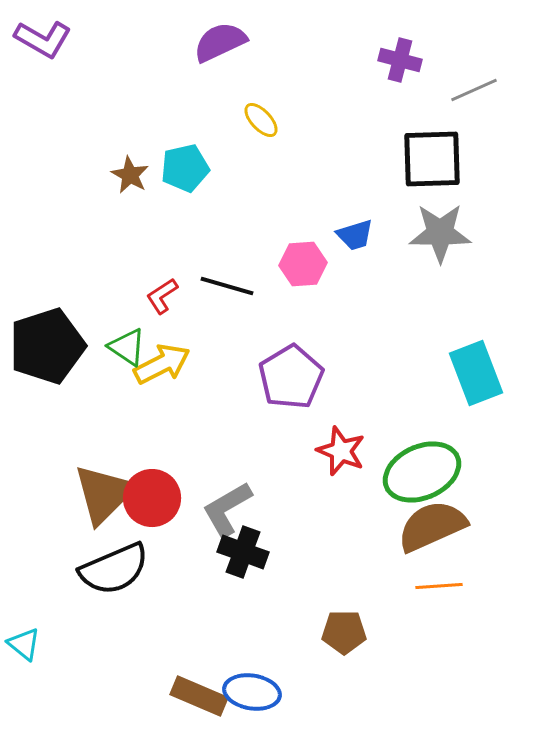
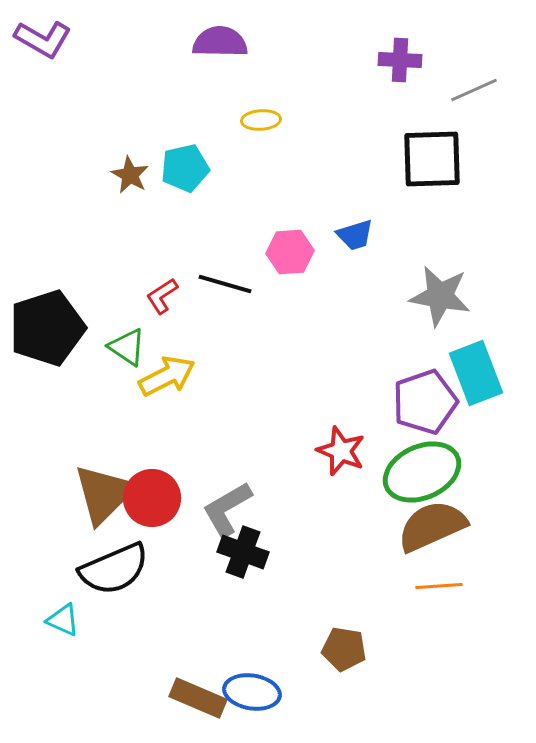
purple semicircle: rotated 26 degrees clockwise
purple cross: rotated 12 degrees counterclockwise
yellow ellipse: rotated 51 degrees counterclockwise
gray star: moved 63 px down; rotated 10 degrees clockwise
pink hexagon: moved 13 px left, 12 px up
black line: moved 2 px left, 2 px up
black pentagon: moved 18 px up
yellow arrow: moved 5 px right, 12 px down
purple pentagon: moved 134 px right, 25 px down; rotated 12 degrees clockwise
brown pentagon: moved 17 px down; rotated 9 degrees clockwise
cyan triangle: moved 39 px right, 24 px up; rotated 15 degrees counterclockwise
brown rectangle: moved 1 px left, 2 px down
